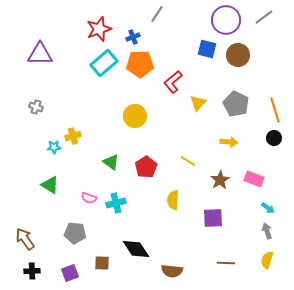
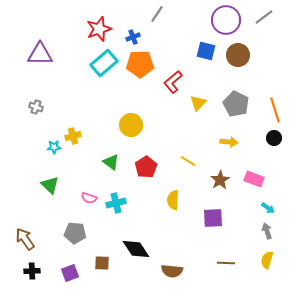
blue square at (207, 49): moved 1 px left, 2 px down
yellow circle at (135, 116): moved 4 px left, 9 px down
green triangle at (50, 185): rotated 12 degrees clockwise
